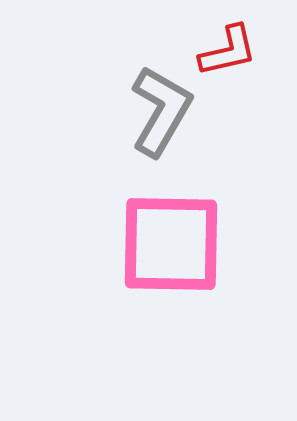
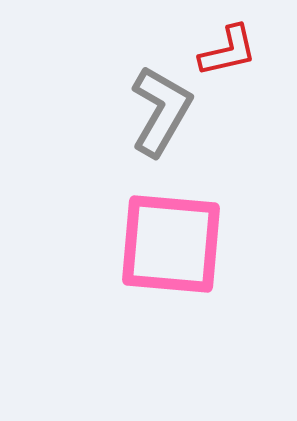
pink square: rotated 4 degrees clockwise
